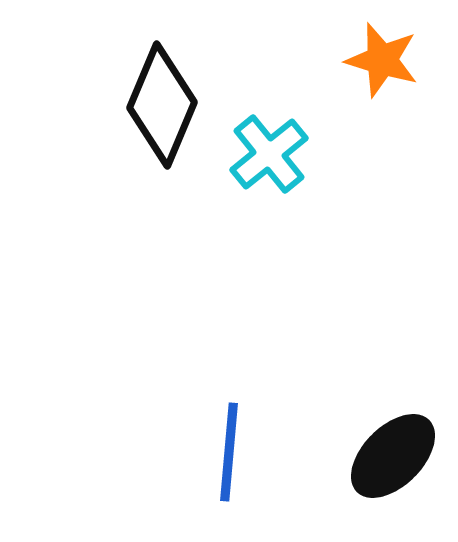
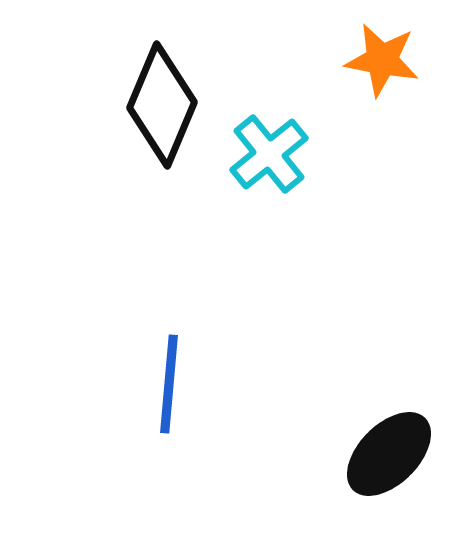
orange star: rotated 6 degrees counterclockwise
blue line: moved 60 px left, 68 px up
black ellipse: moved 4 px left, 2 px up
